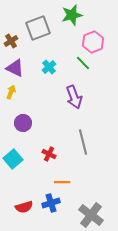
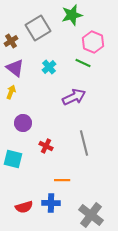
gray square: rotated 10 degrees counterclockwise
pink hexagon: rotated 15 degrees counterclockwise
green line: rotated 21 degrees counterclockwise
purple triangle: rotated 12 degrees clockwise
purple arrow: rotated 95 degrees counterclockwise
gray line: moved 1 px right, 1 px down
red cross: moved 3 px left, 8 px up
cyan square: rotated 36 degrees counterclockwise
orange line: moved 2 px up
blue cross: rotated 18 degrees clockwise
